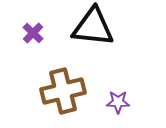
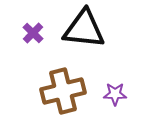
black triangle: moved 9 px left, 2 px down
purple star: moved 3 px left, 8 px up
